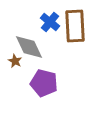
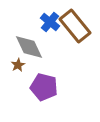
brown rectangle: rotated 36 degrees counterclockwise
brown star: moved 3 px right, 4 px down; rotated 16 degrees clockwise
purple pentagon: moved 4 px down
